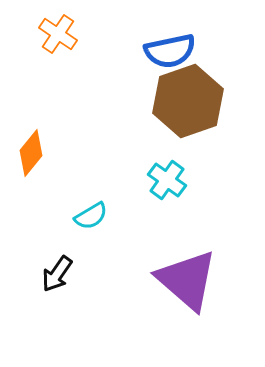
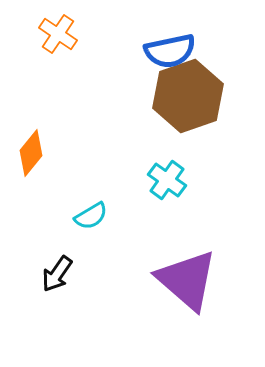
brown hexagon: moved 5 px up
